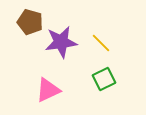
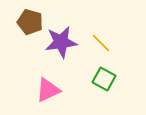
green square: rotated 35 degrees counterclockwise
